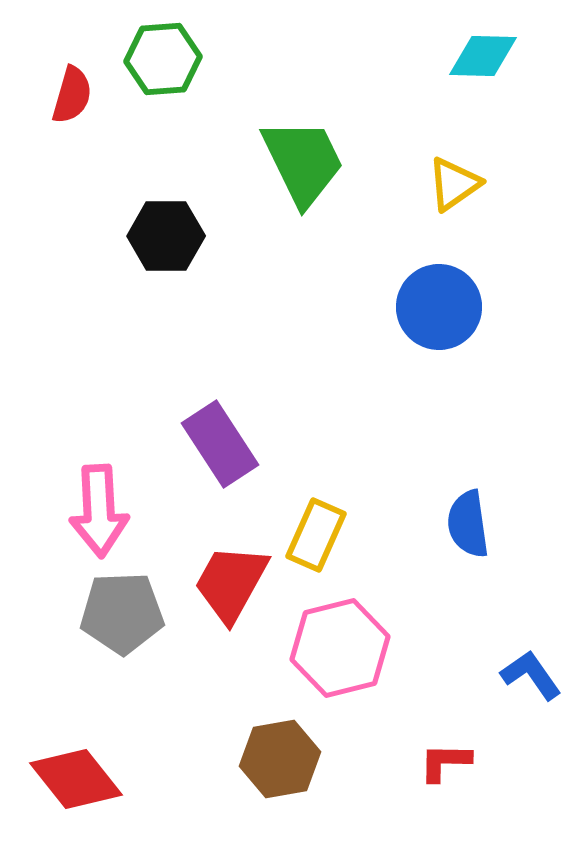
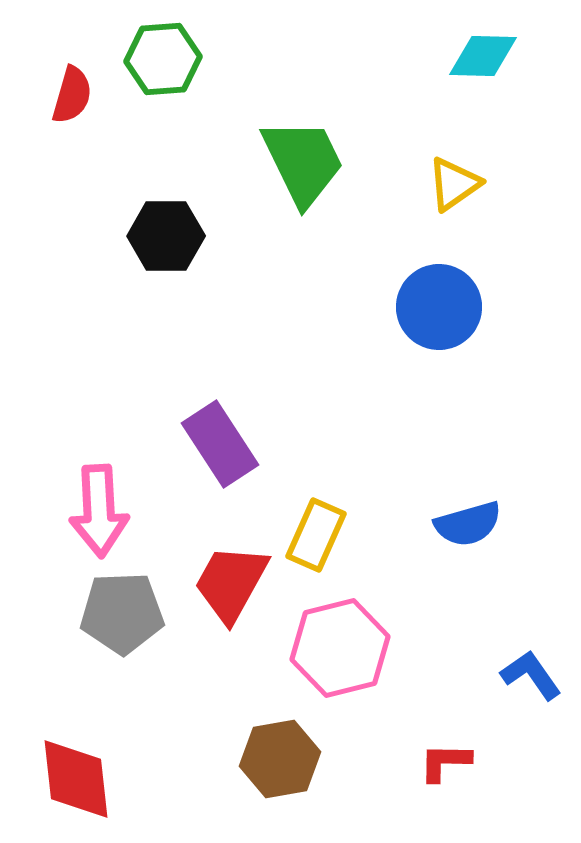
blue semicircle: rotated 98 degrees counterclockwise
red diamond: rotated 32 degrees clockwise
